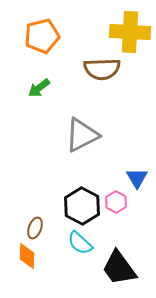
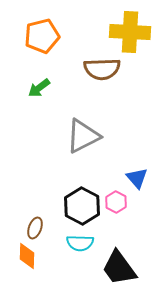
gray triangle: moved 1 px right, 1 px down
blue triangle: rotated 10 degrees counterclockwise
cyan semicircle: rotated 40 degrees counterclockwise
